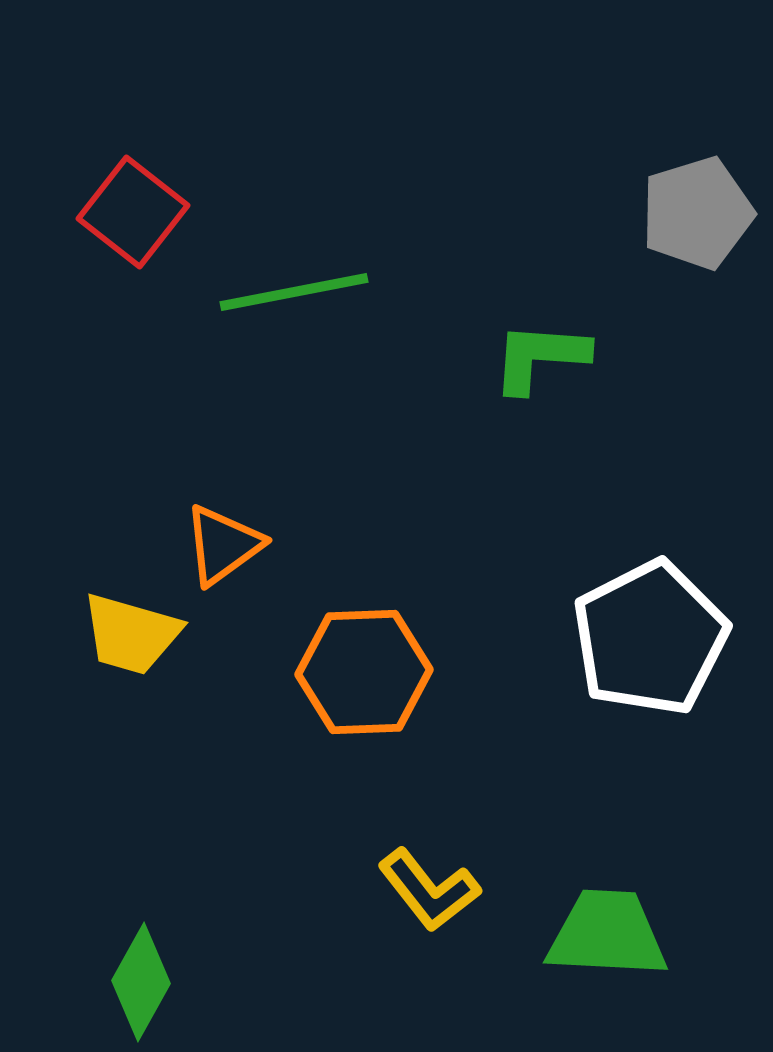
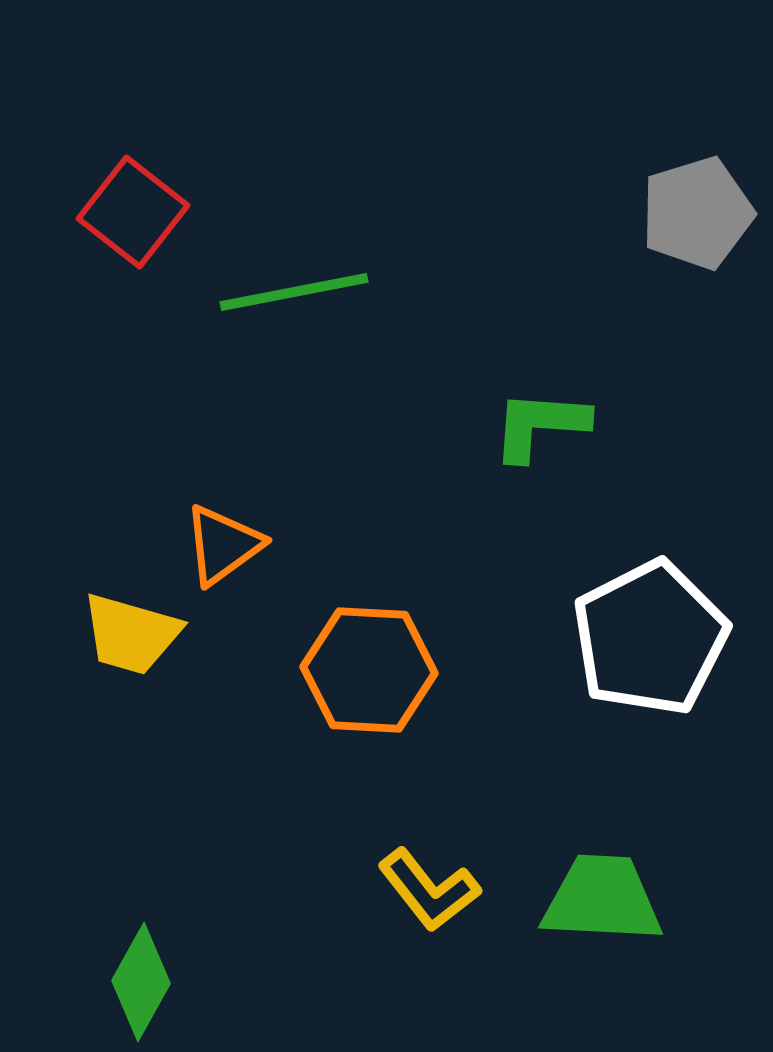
green L-shape: moved 68 px down
orange hexagon: moved 5 px right, 2 px up; rotated 5 degrees clockwise
green trapezoid: moved 5 px left, 35 px up
